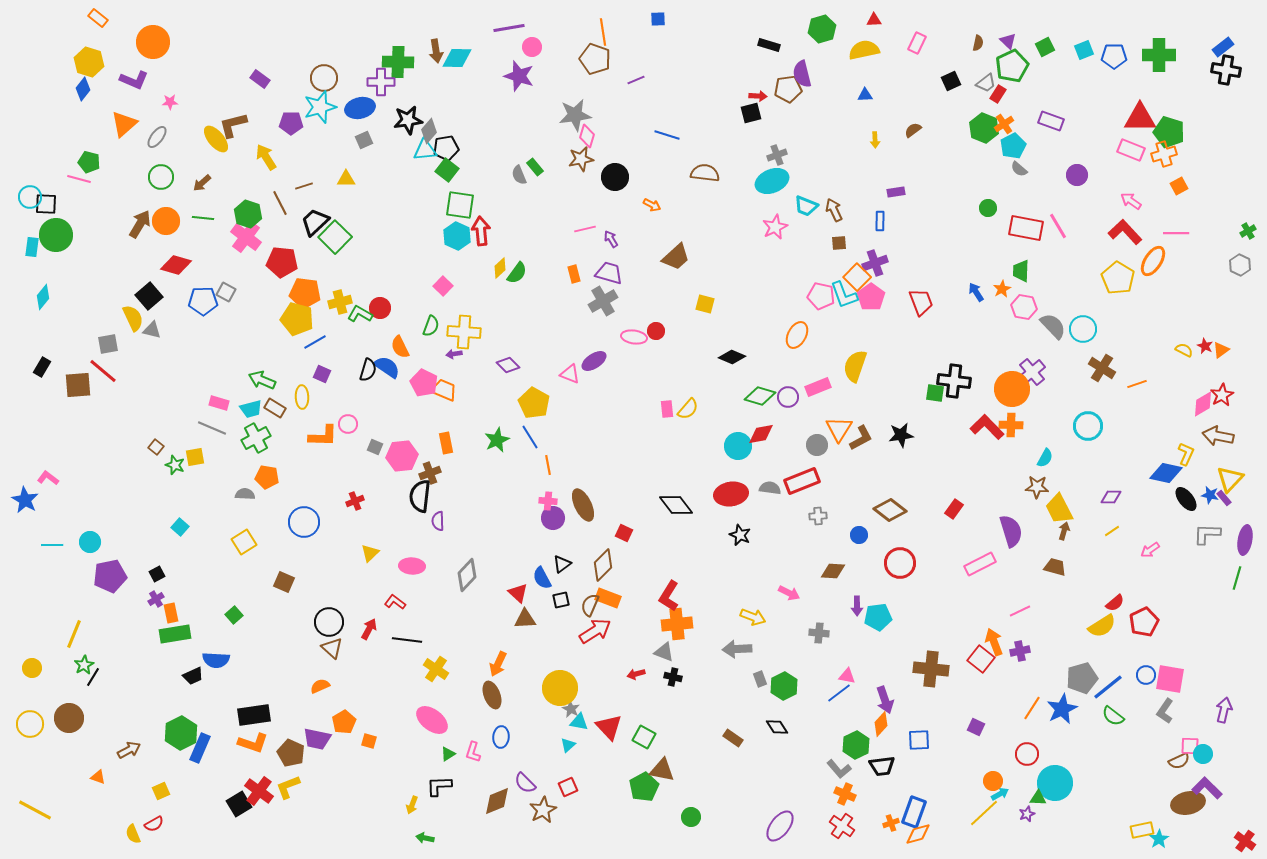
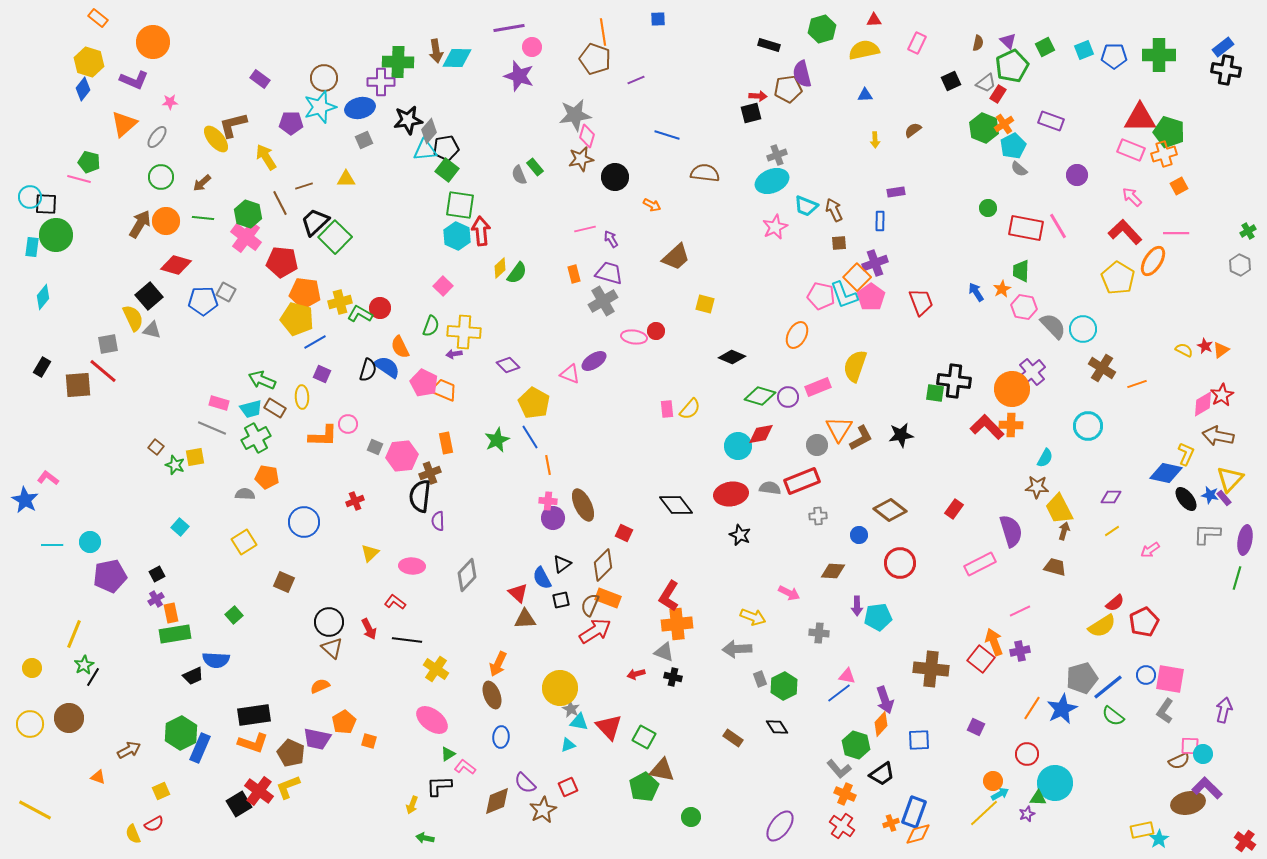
pink arrow at (1131, 201): moved 1 px right, 4 px up; rotated 10 degrees clockwise
yellow semicircle at (688, 409): moved 2 px right
red arrow at (369, 629): rotated 125 degrees clockwise
cyan triangle at (568, 745): rotated 21 degrees clockwise
green hexagon at (856, 745): rotated 16 degrees counterclockwise
pink L-shape at (473, 752): moved 8 px left, 15 px down; rotated 110 degrees clockwise
black trapezoid at (882, 766): moved 8 px down; rotated 28 degrees counterclockwise
